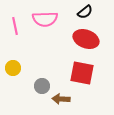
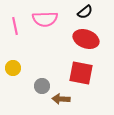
red square: moved 1 px left
